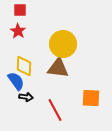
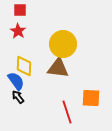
black arrow: moved 8 px left; rotated 136 degrees counterclockwise
red line: moved 12 px right, 2 px down; rotated 10 degrees clockwise
